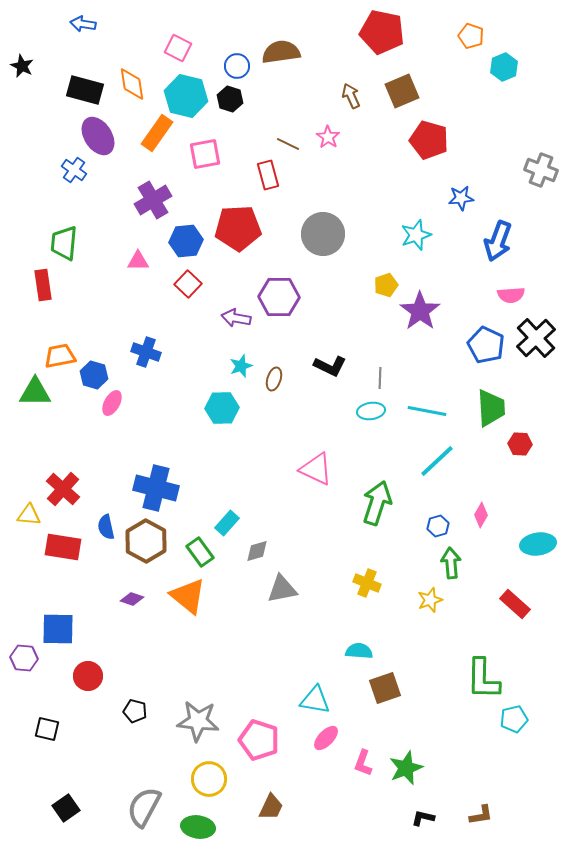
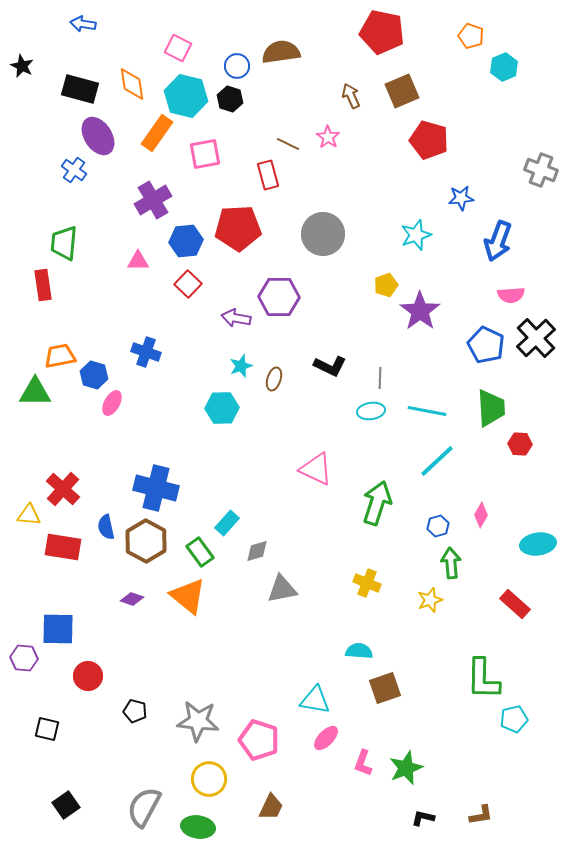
black rectangle at (85, 90): moved 5 px left, 1 px up
black square at (66, 808): moved 3 px up
